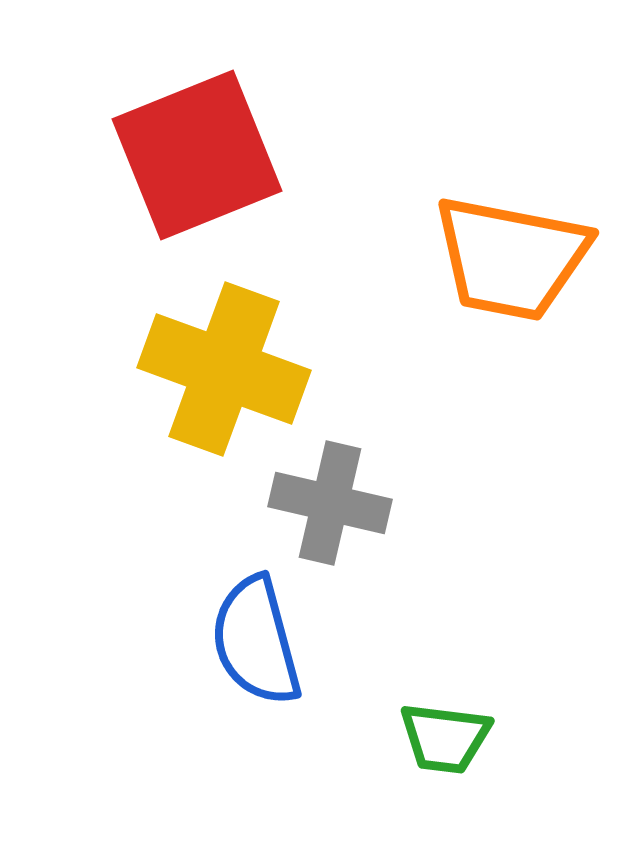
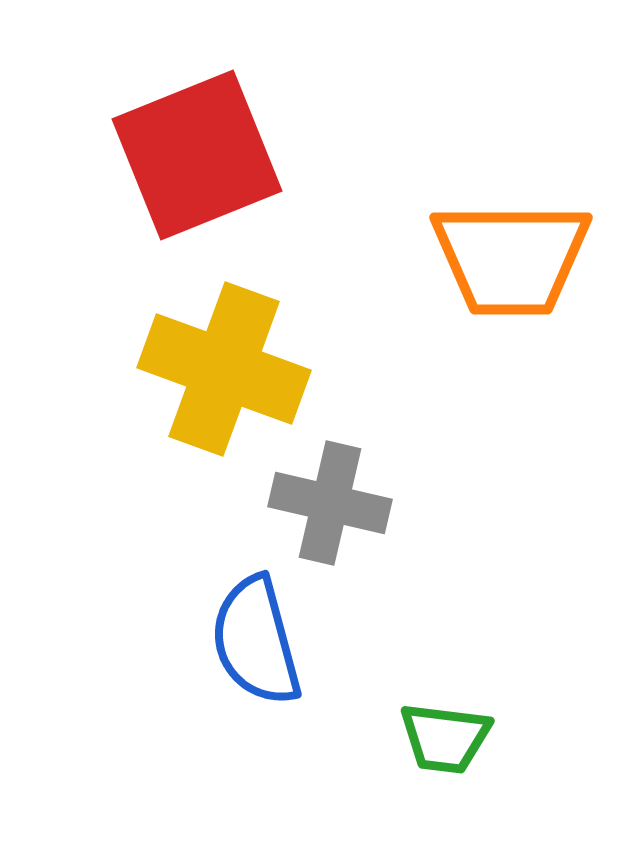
orange trapezoid: rotated 11 degrees counterclockwise
